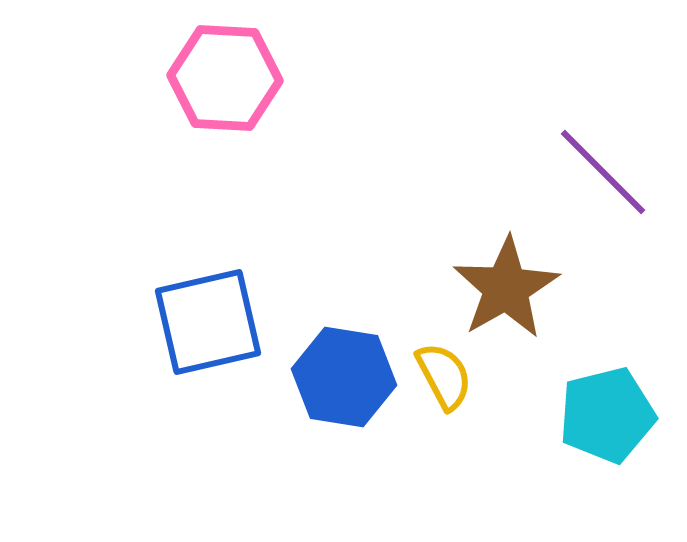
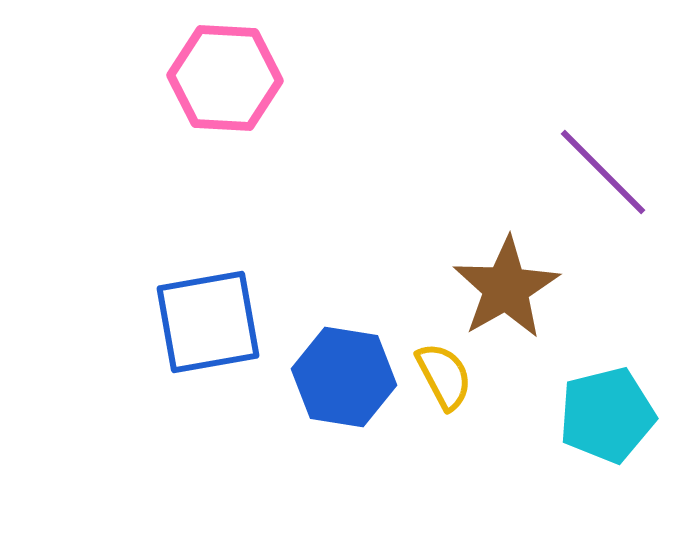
blue square: rotated 3 degrees clockwise
